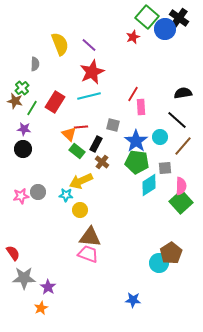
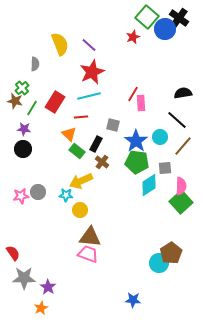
pink rectangle at (141, 107): moved 4 px up
red line at (81, 127): moved 10 px up
